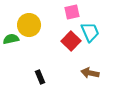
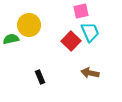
pink square: moved 9 px right, 1 px up
